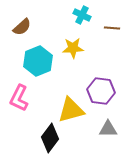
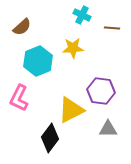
yellow triangle: rotated 12 degrees counterclockwise
